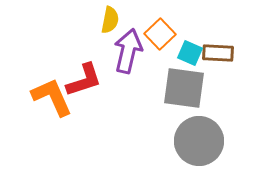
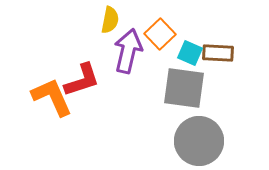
red L-shape: moved 2 px left
